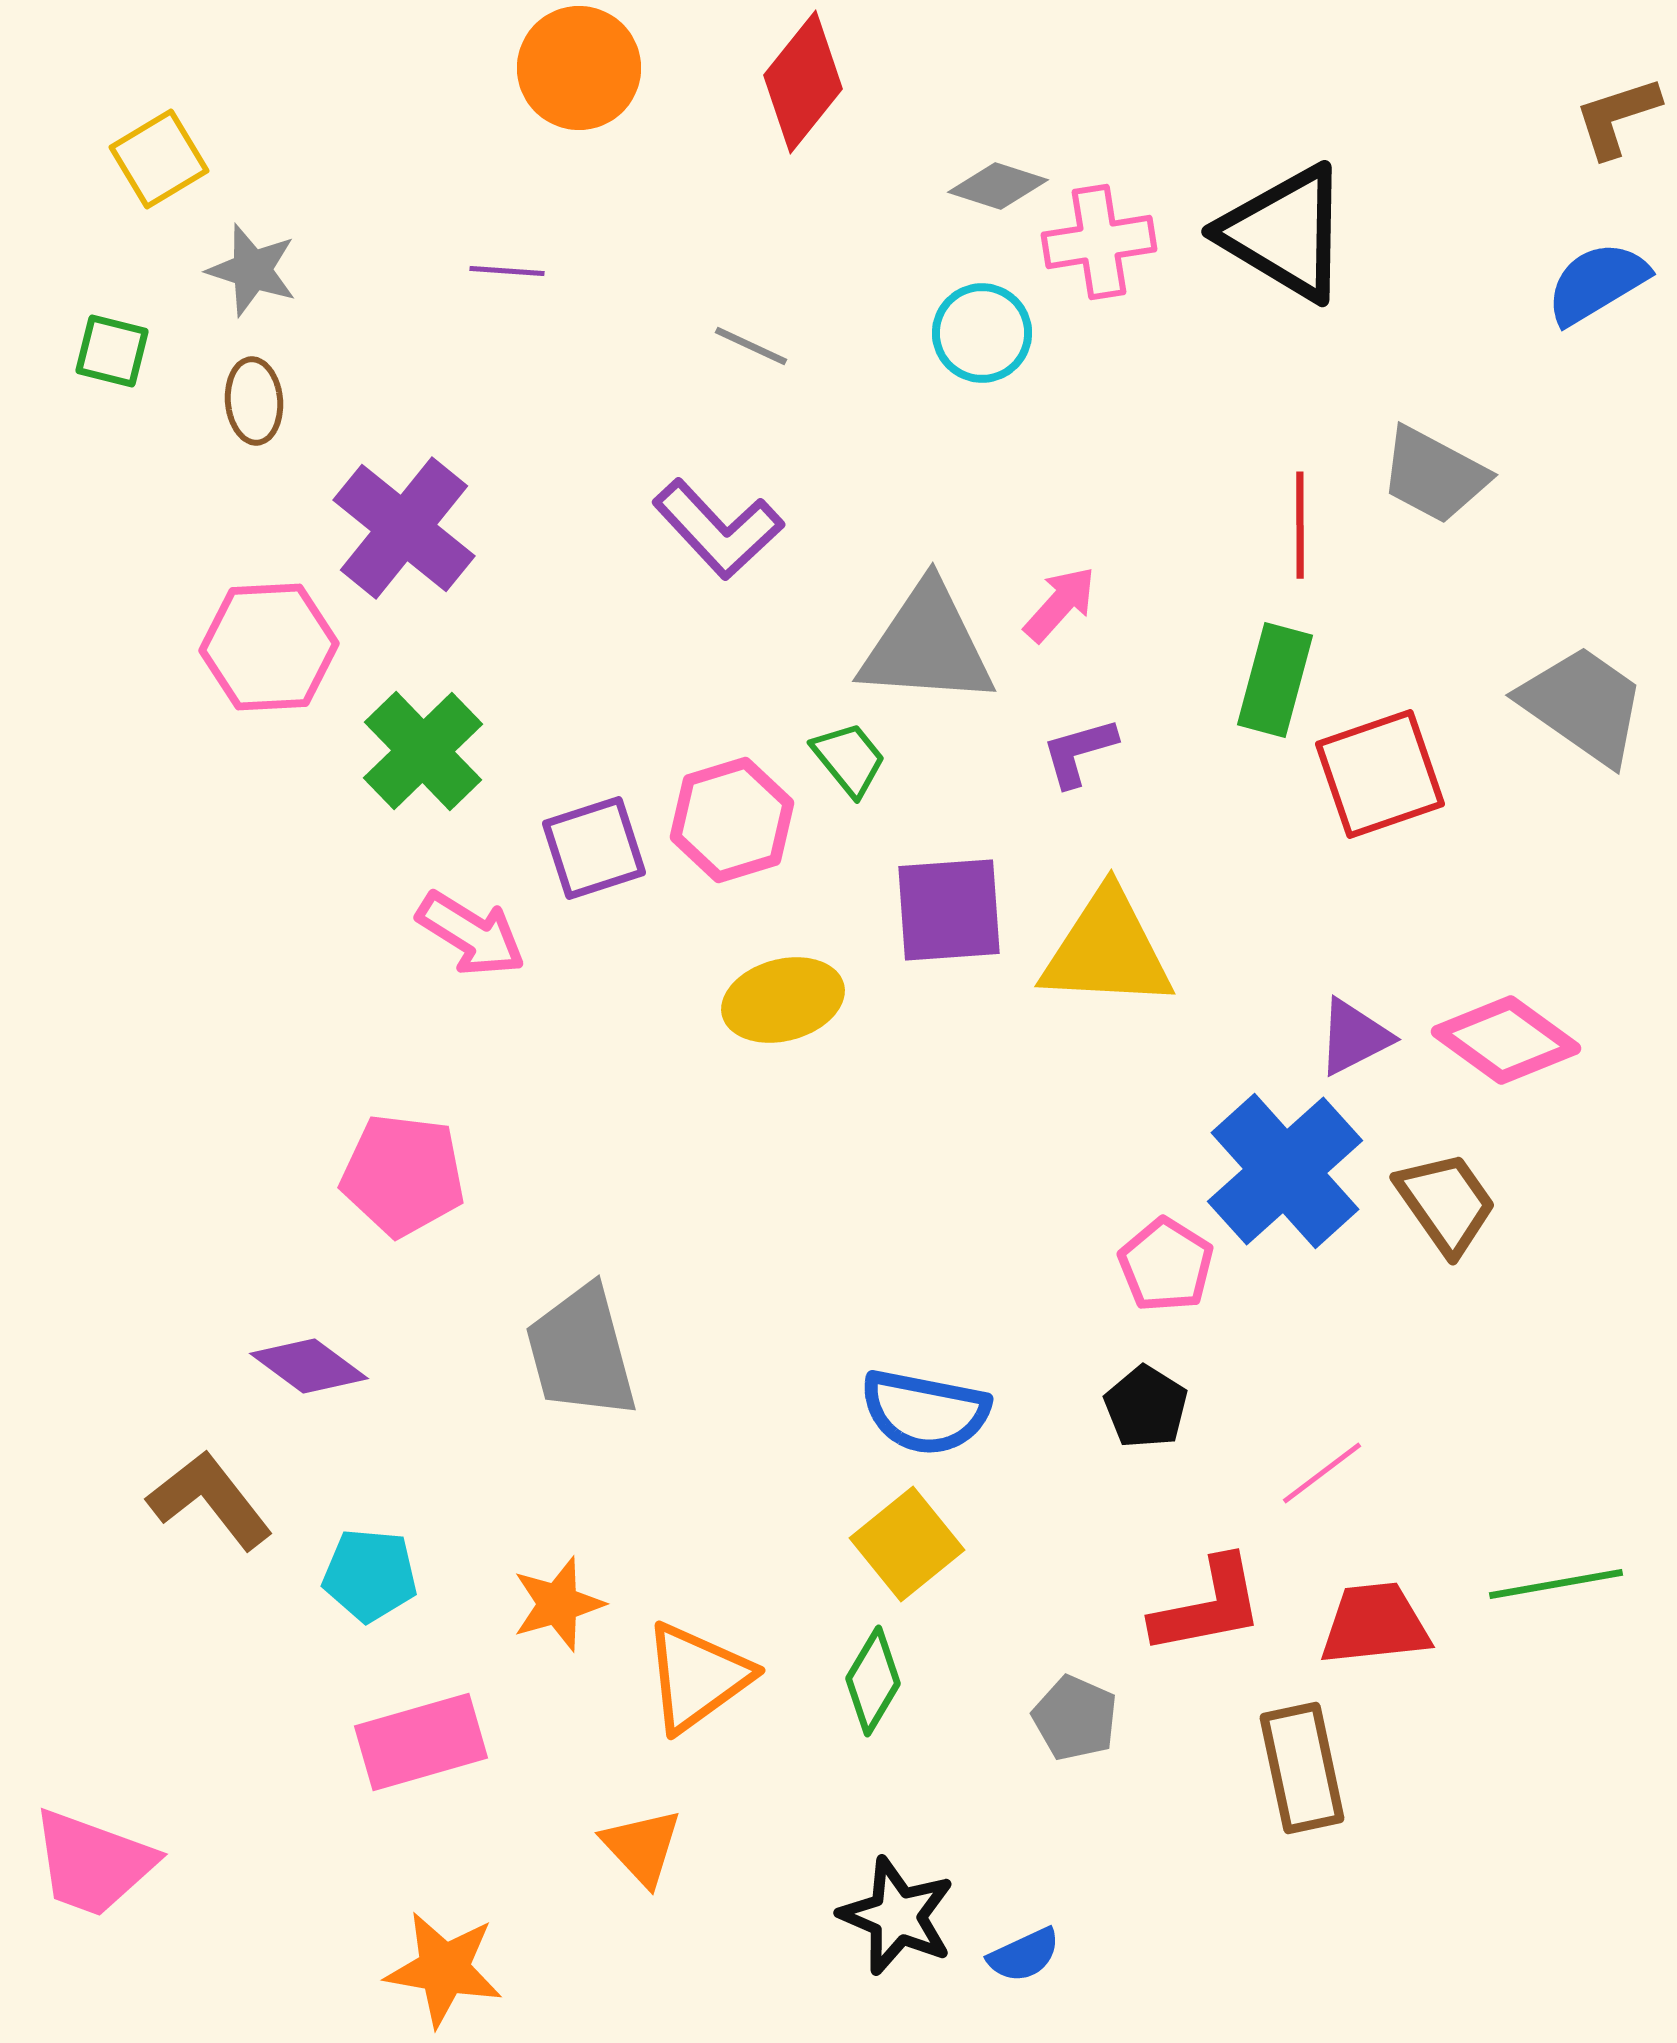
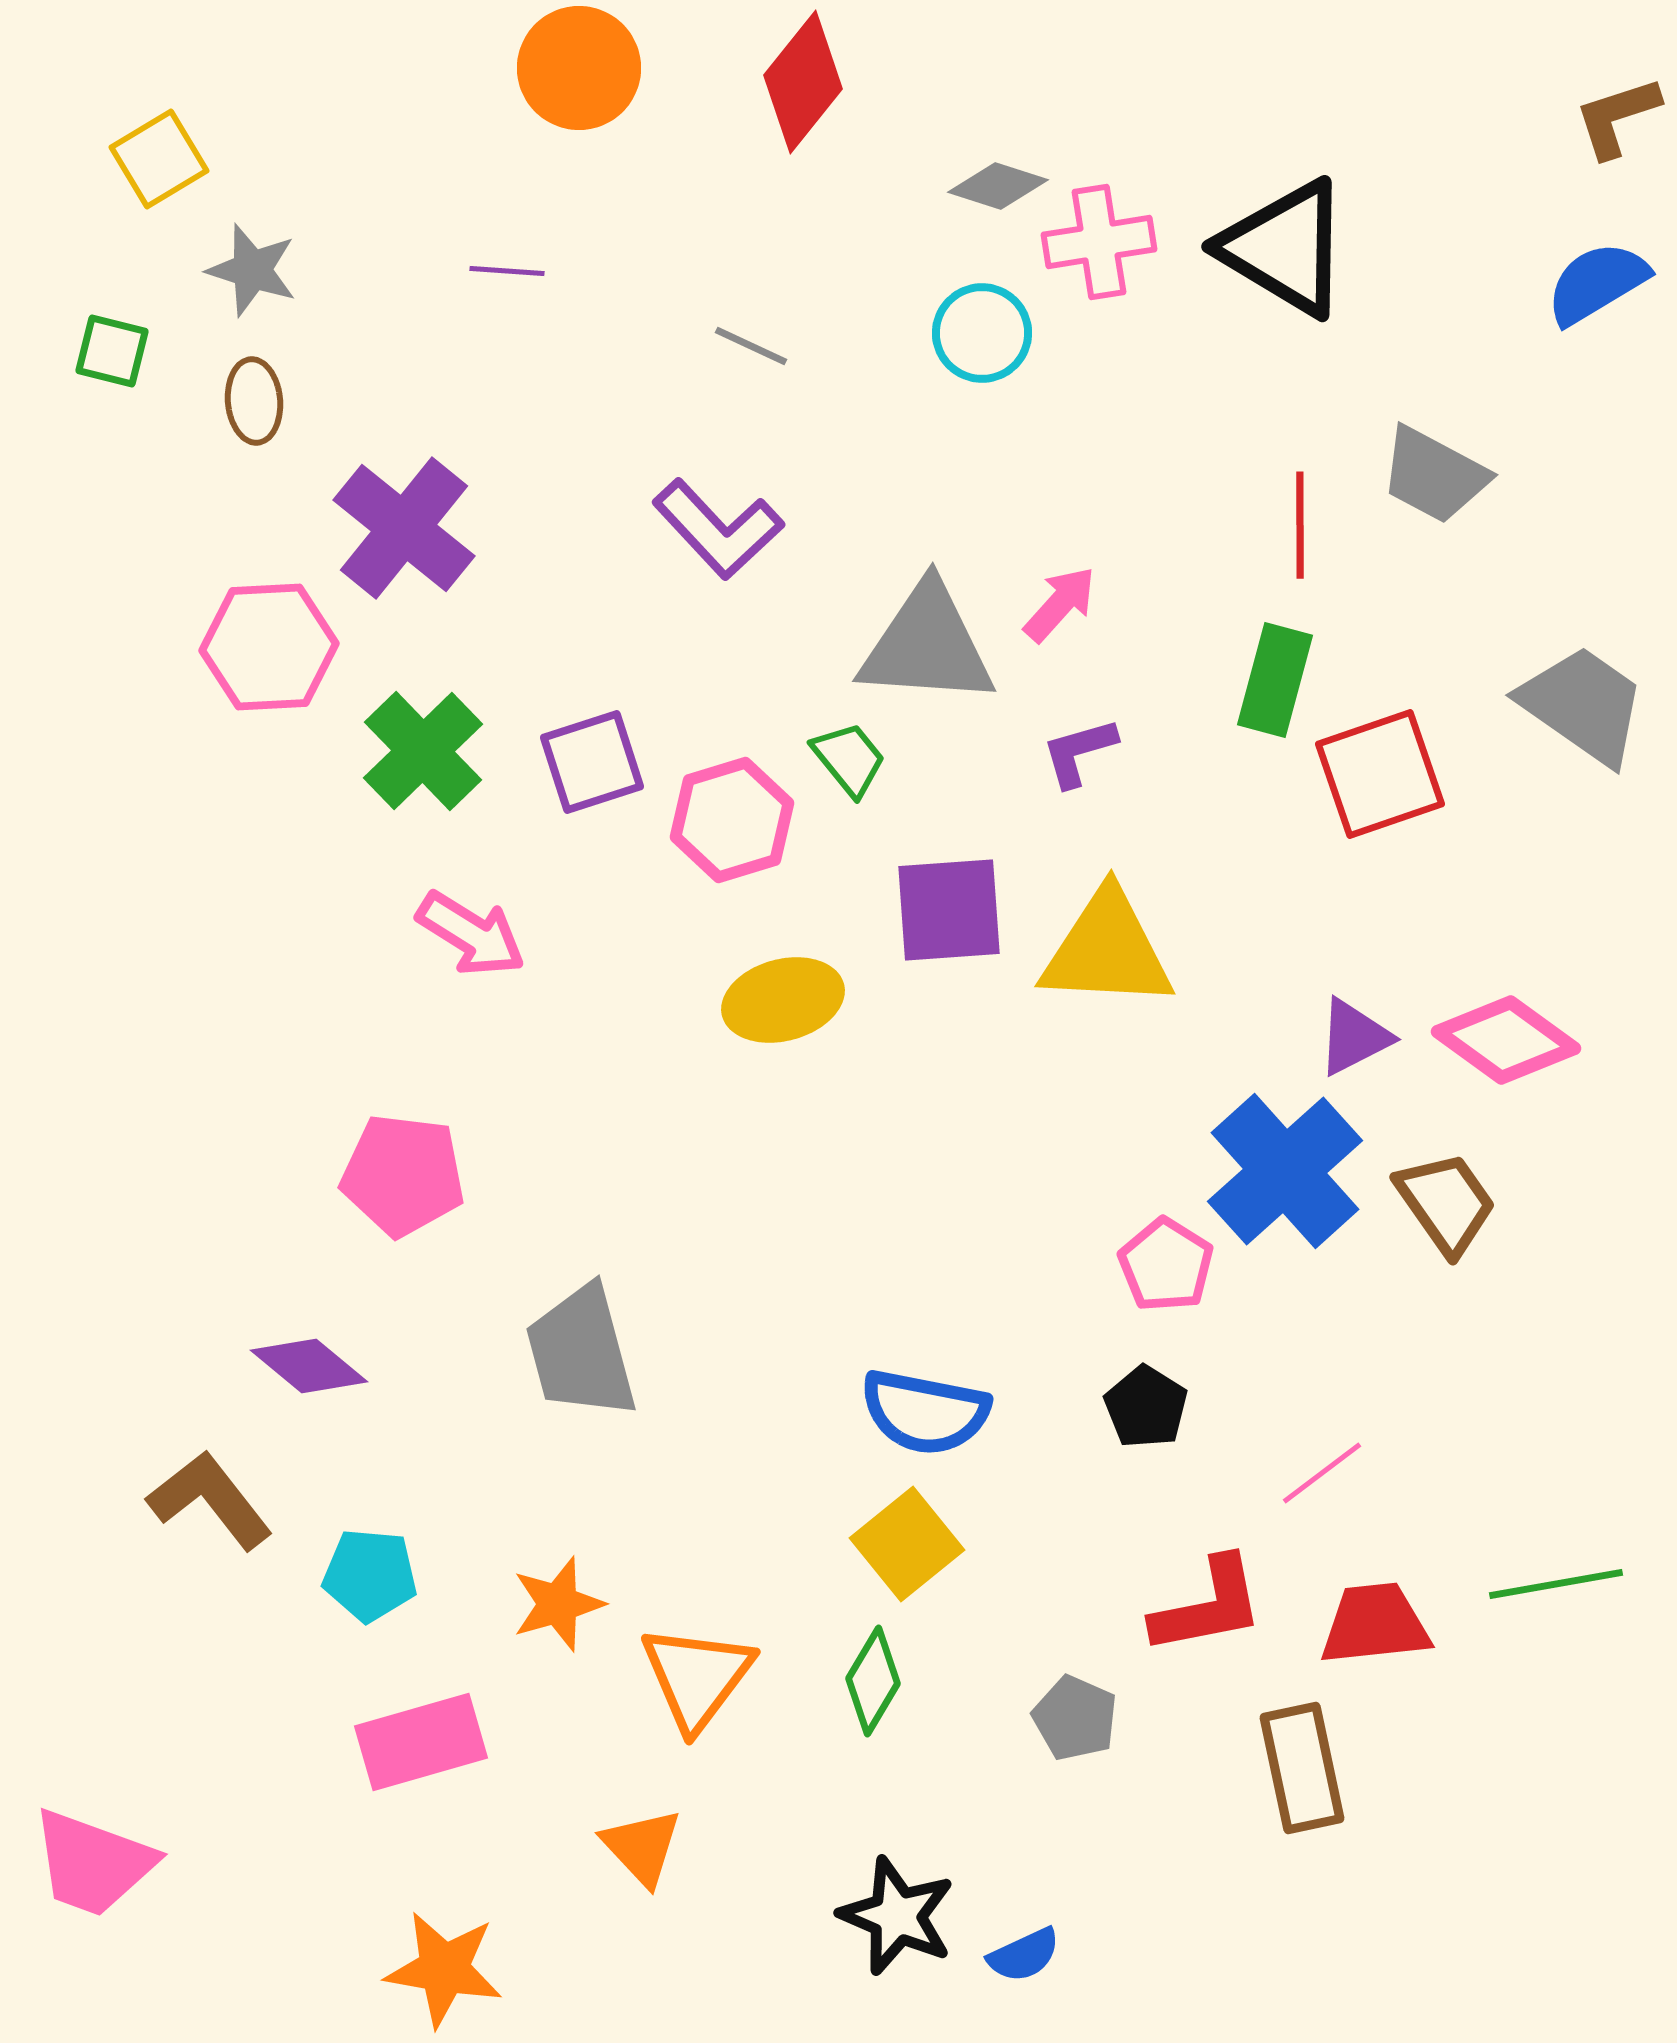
black triangle at (1285, 233): moved 15 px down
purple square at (594, 848): moved 2 px left, 86 px up
purple diamond at (309, 1366): rotated 3 degrees clockwise
orange triangle at (697, 1677): rotated 17 degrees counterclockwise
